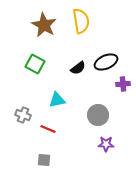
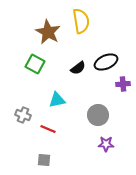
brown star: moved 4 px right, 7 px down
